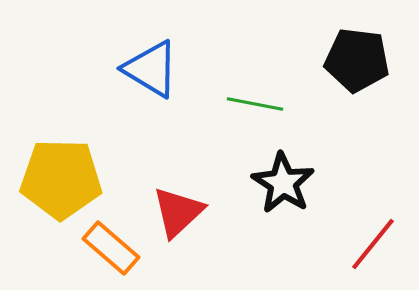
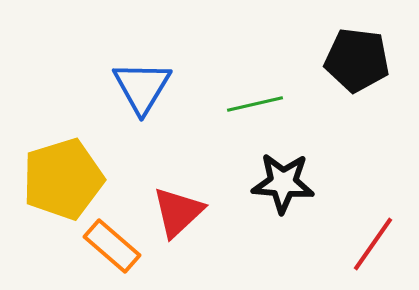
blue triangle: moved 9 px left, 18 px down; rotated 30 degrees clockwise
green line: rotated 24 degrees counterclockwise
yellow pentagon: moved 2 px right; rotated 18 degrees counterclockwise
black star: rotated 28 degrees counterclockwise
red line: rotated 4 degrees counterclockwise
orange rectangle: moved 1 px right, 2 px up
